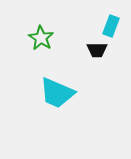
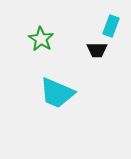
green star: moved 1 px down
